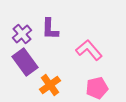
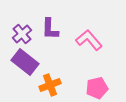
pink L-shape: moved 10 px up
purple rectangle: rotated 16 degrees counterclockwise
orange cross: rotated 15 degrees clockwise
